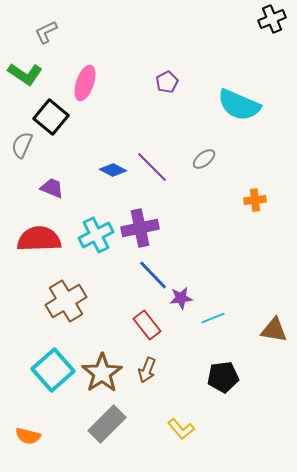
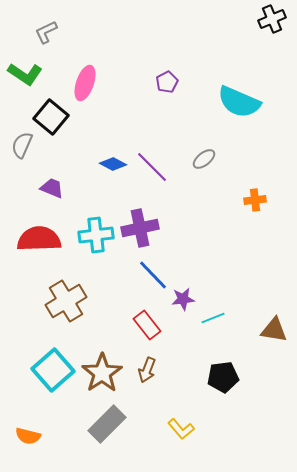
cyan semicircle: moved 3 px up
blue diamond: moved 6 px up
cyan cross: rotated 20 degrees clockwise
purple star: moved 2 px right, 1 px down
